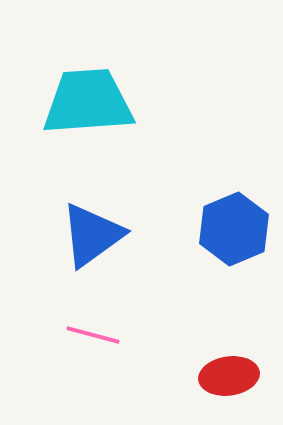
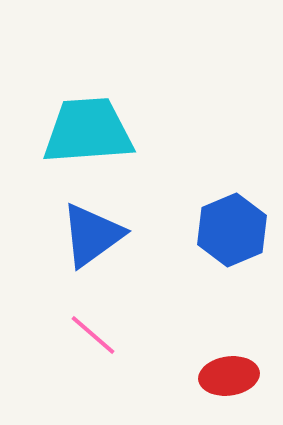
cyan trapezoid: moved 29 px down
blue hexagon: moved 2 px left, 1 px down
pink line: rotated 26 degrees clockwise
